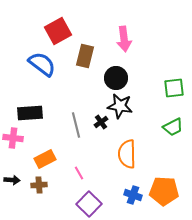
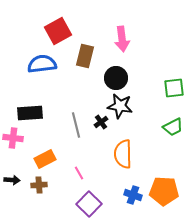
pink arrow: moved 2 px left
blue semicircle: rotated 44 degrees counterclockwise
orange semicircle: moved 4 px left
